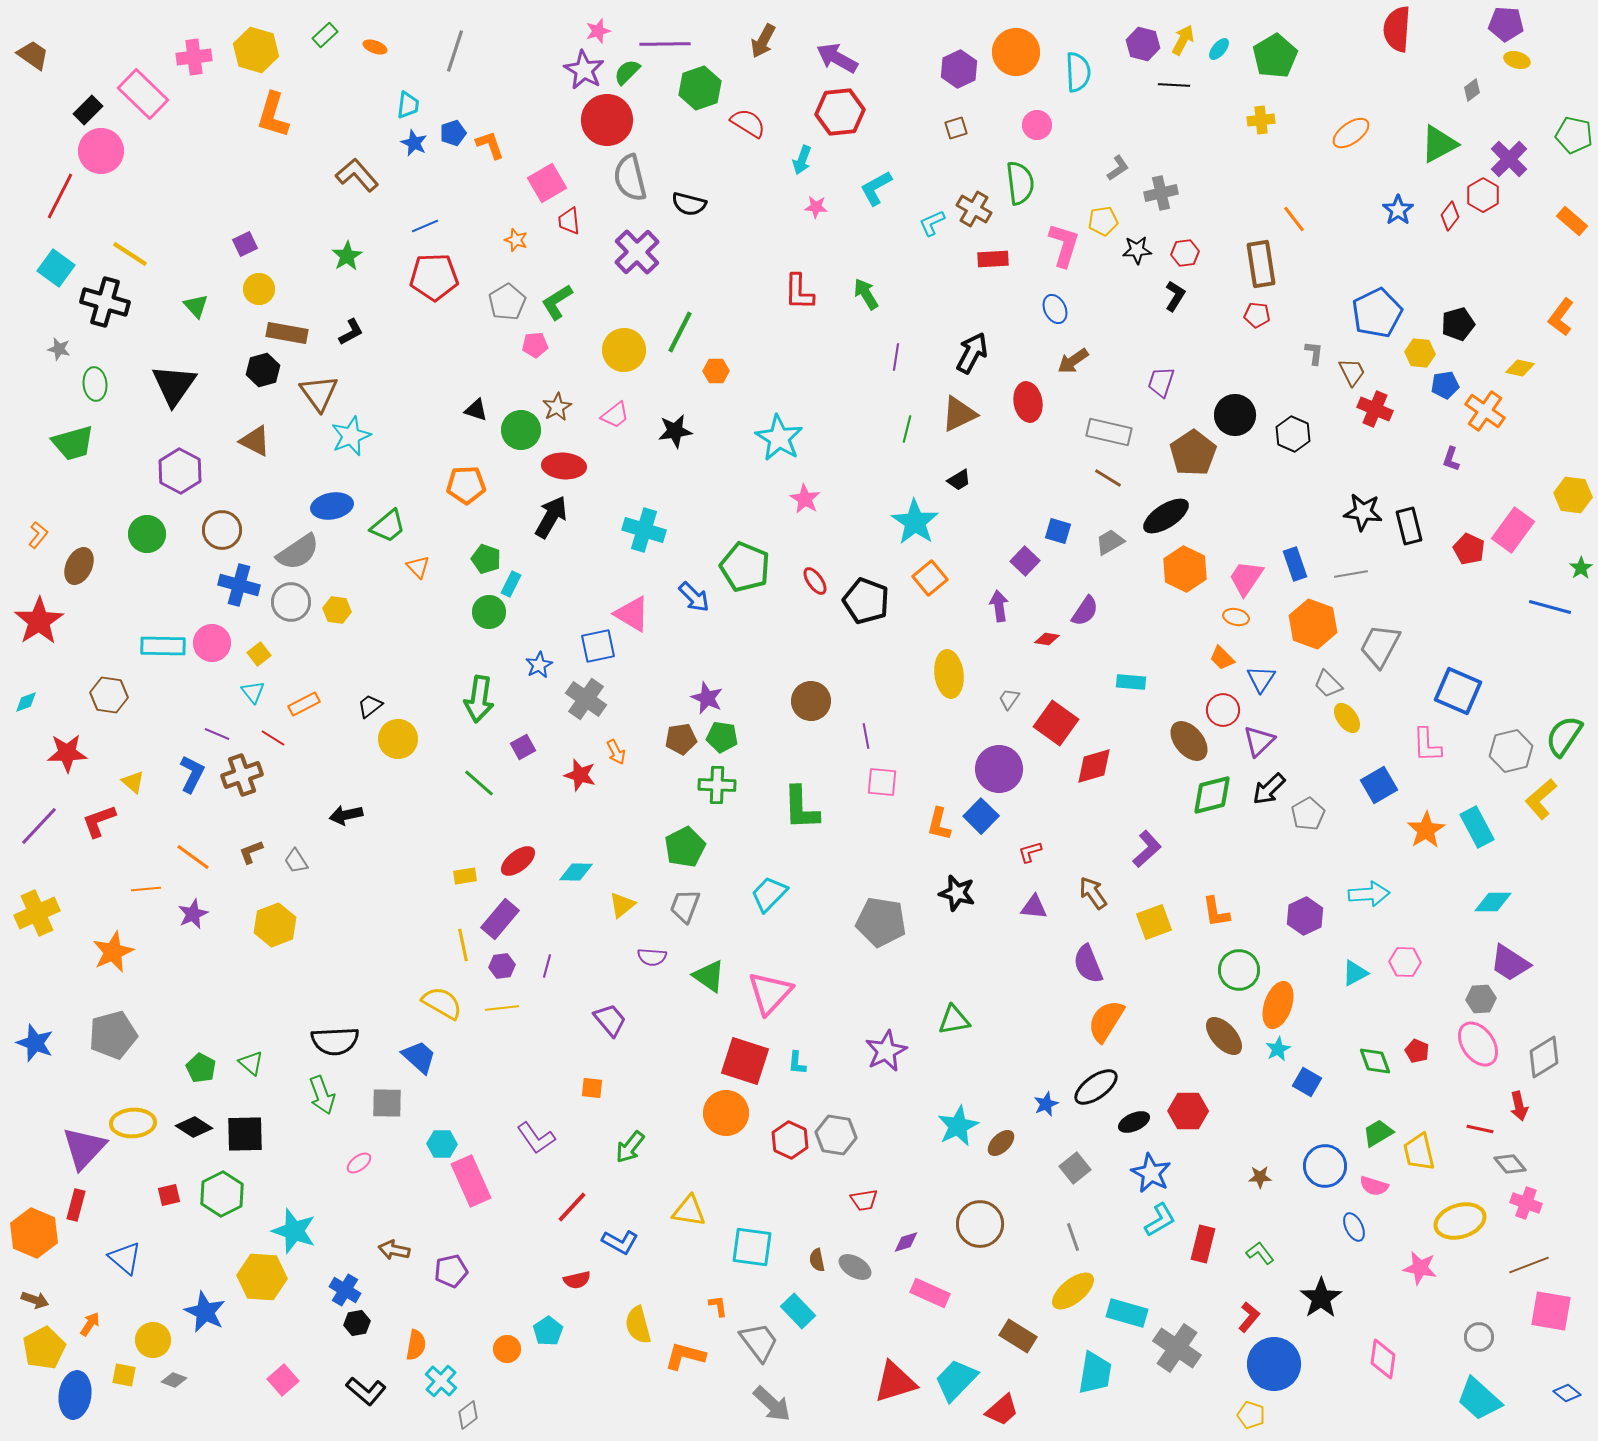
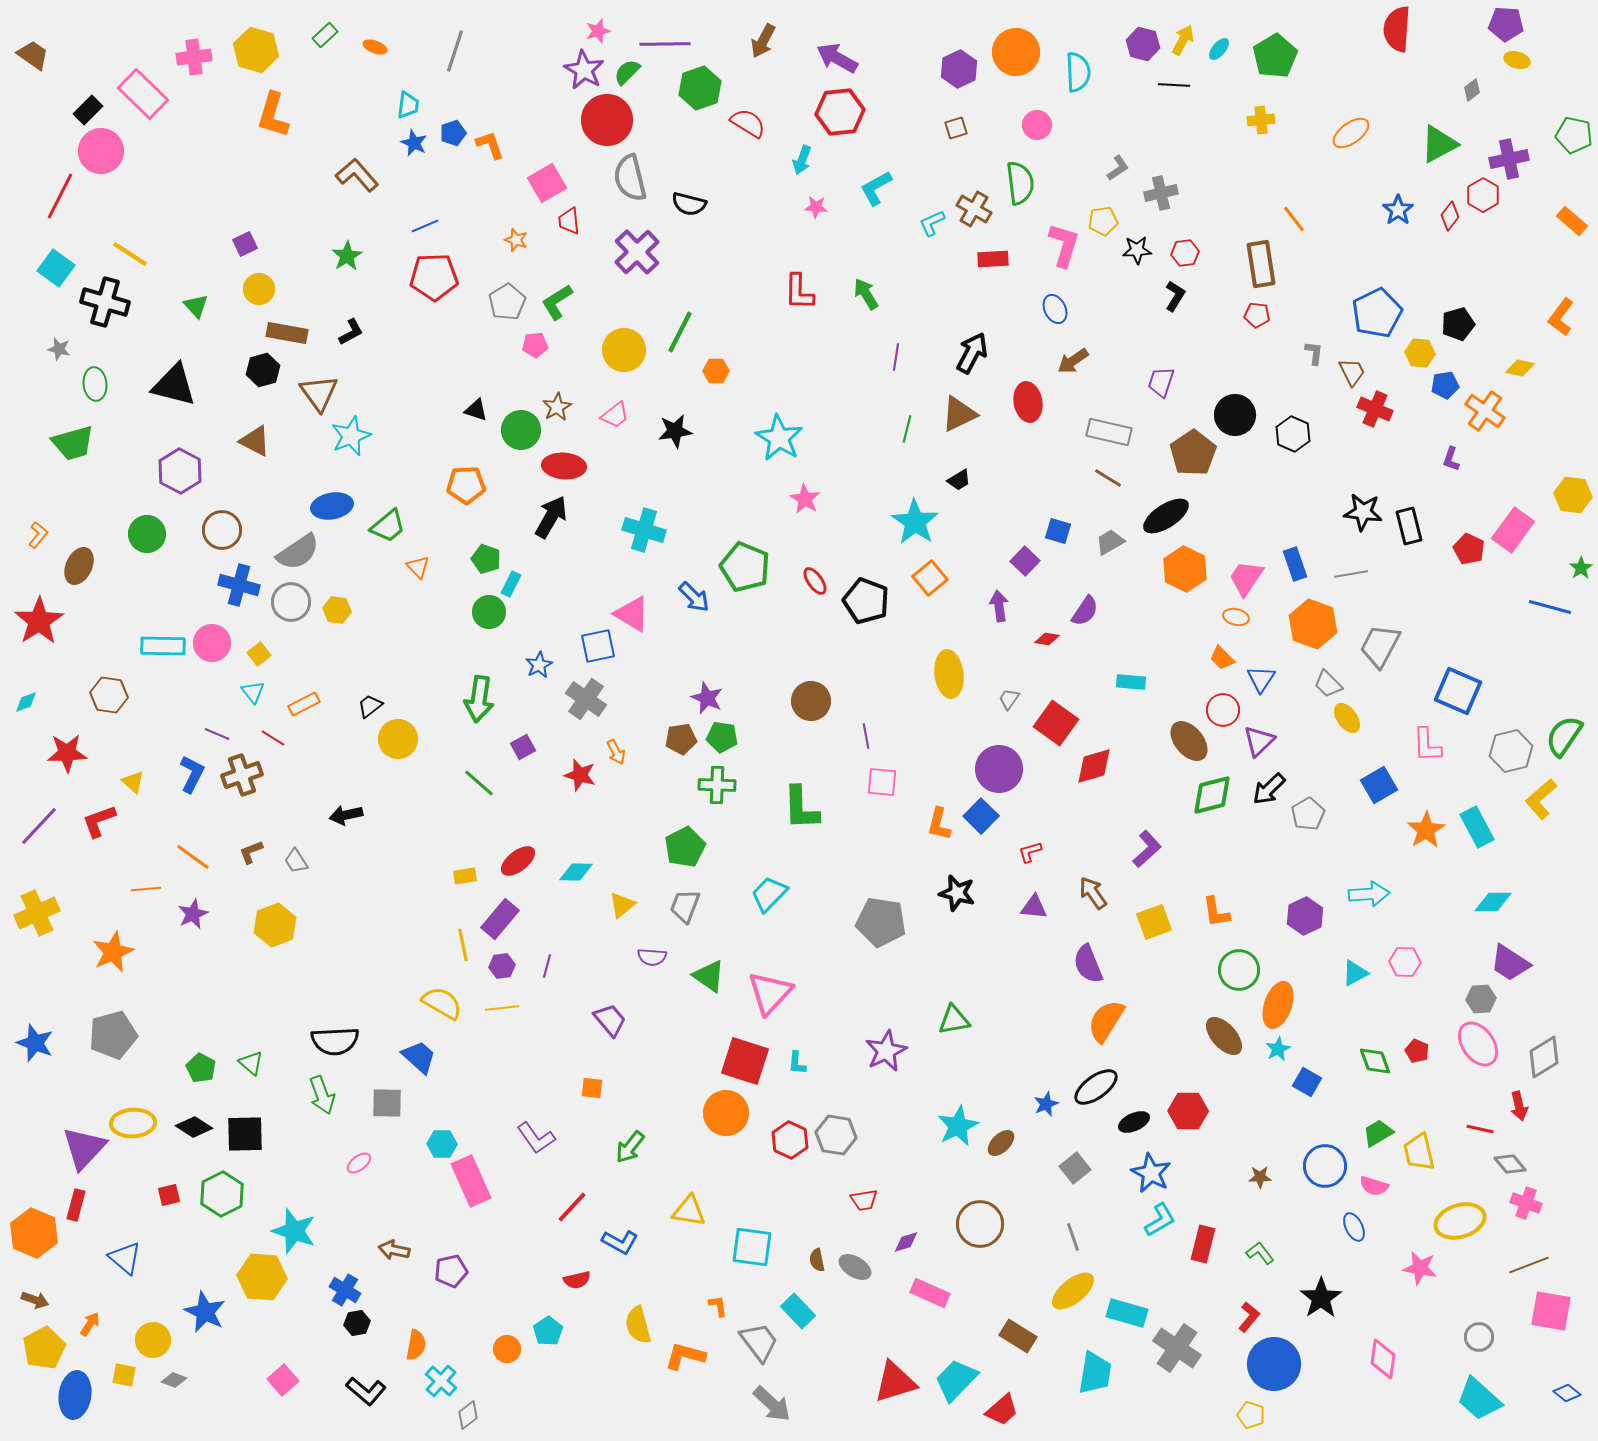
purple cross at (1509, 159): rotated 33 degrees clockwise
black triangle at (174, 385): rotated 51 degrees counterclockwise
